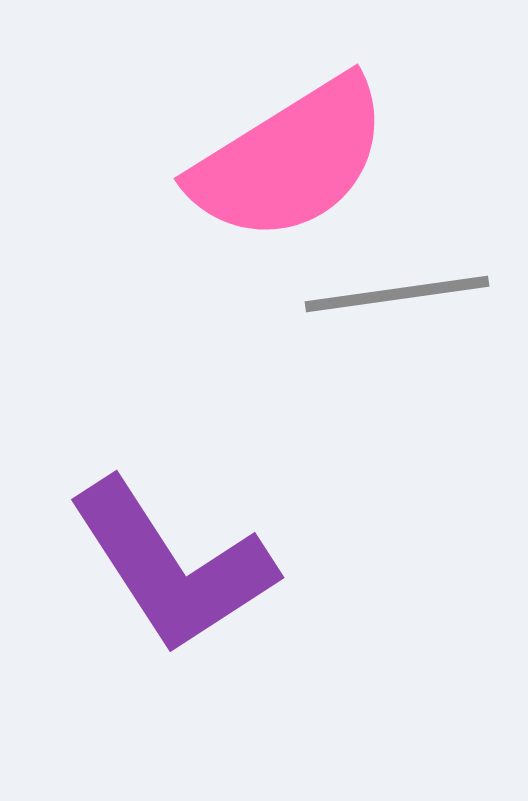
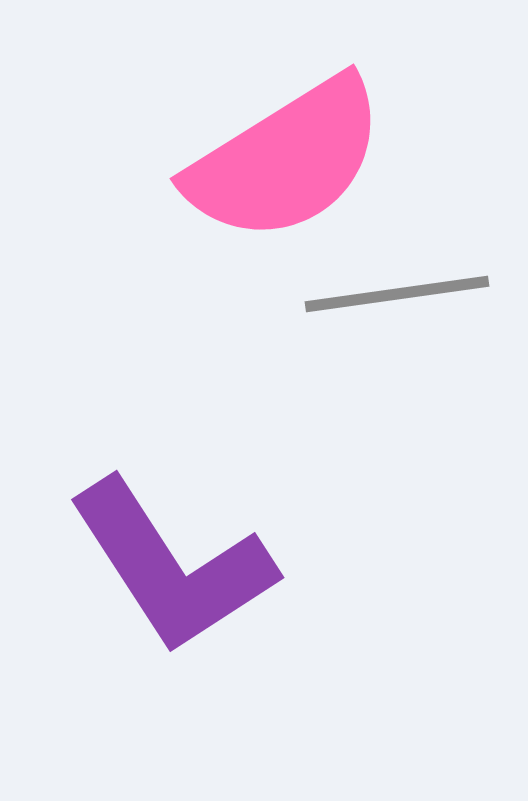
pink semicircle: moved 4 px left
